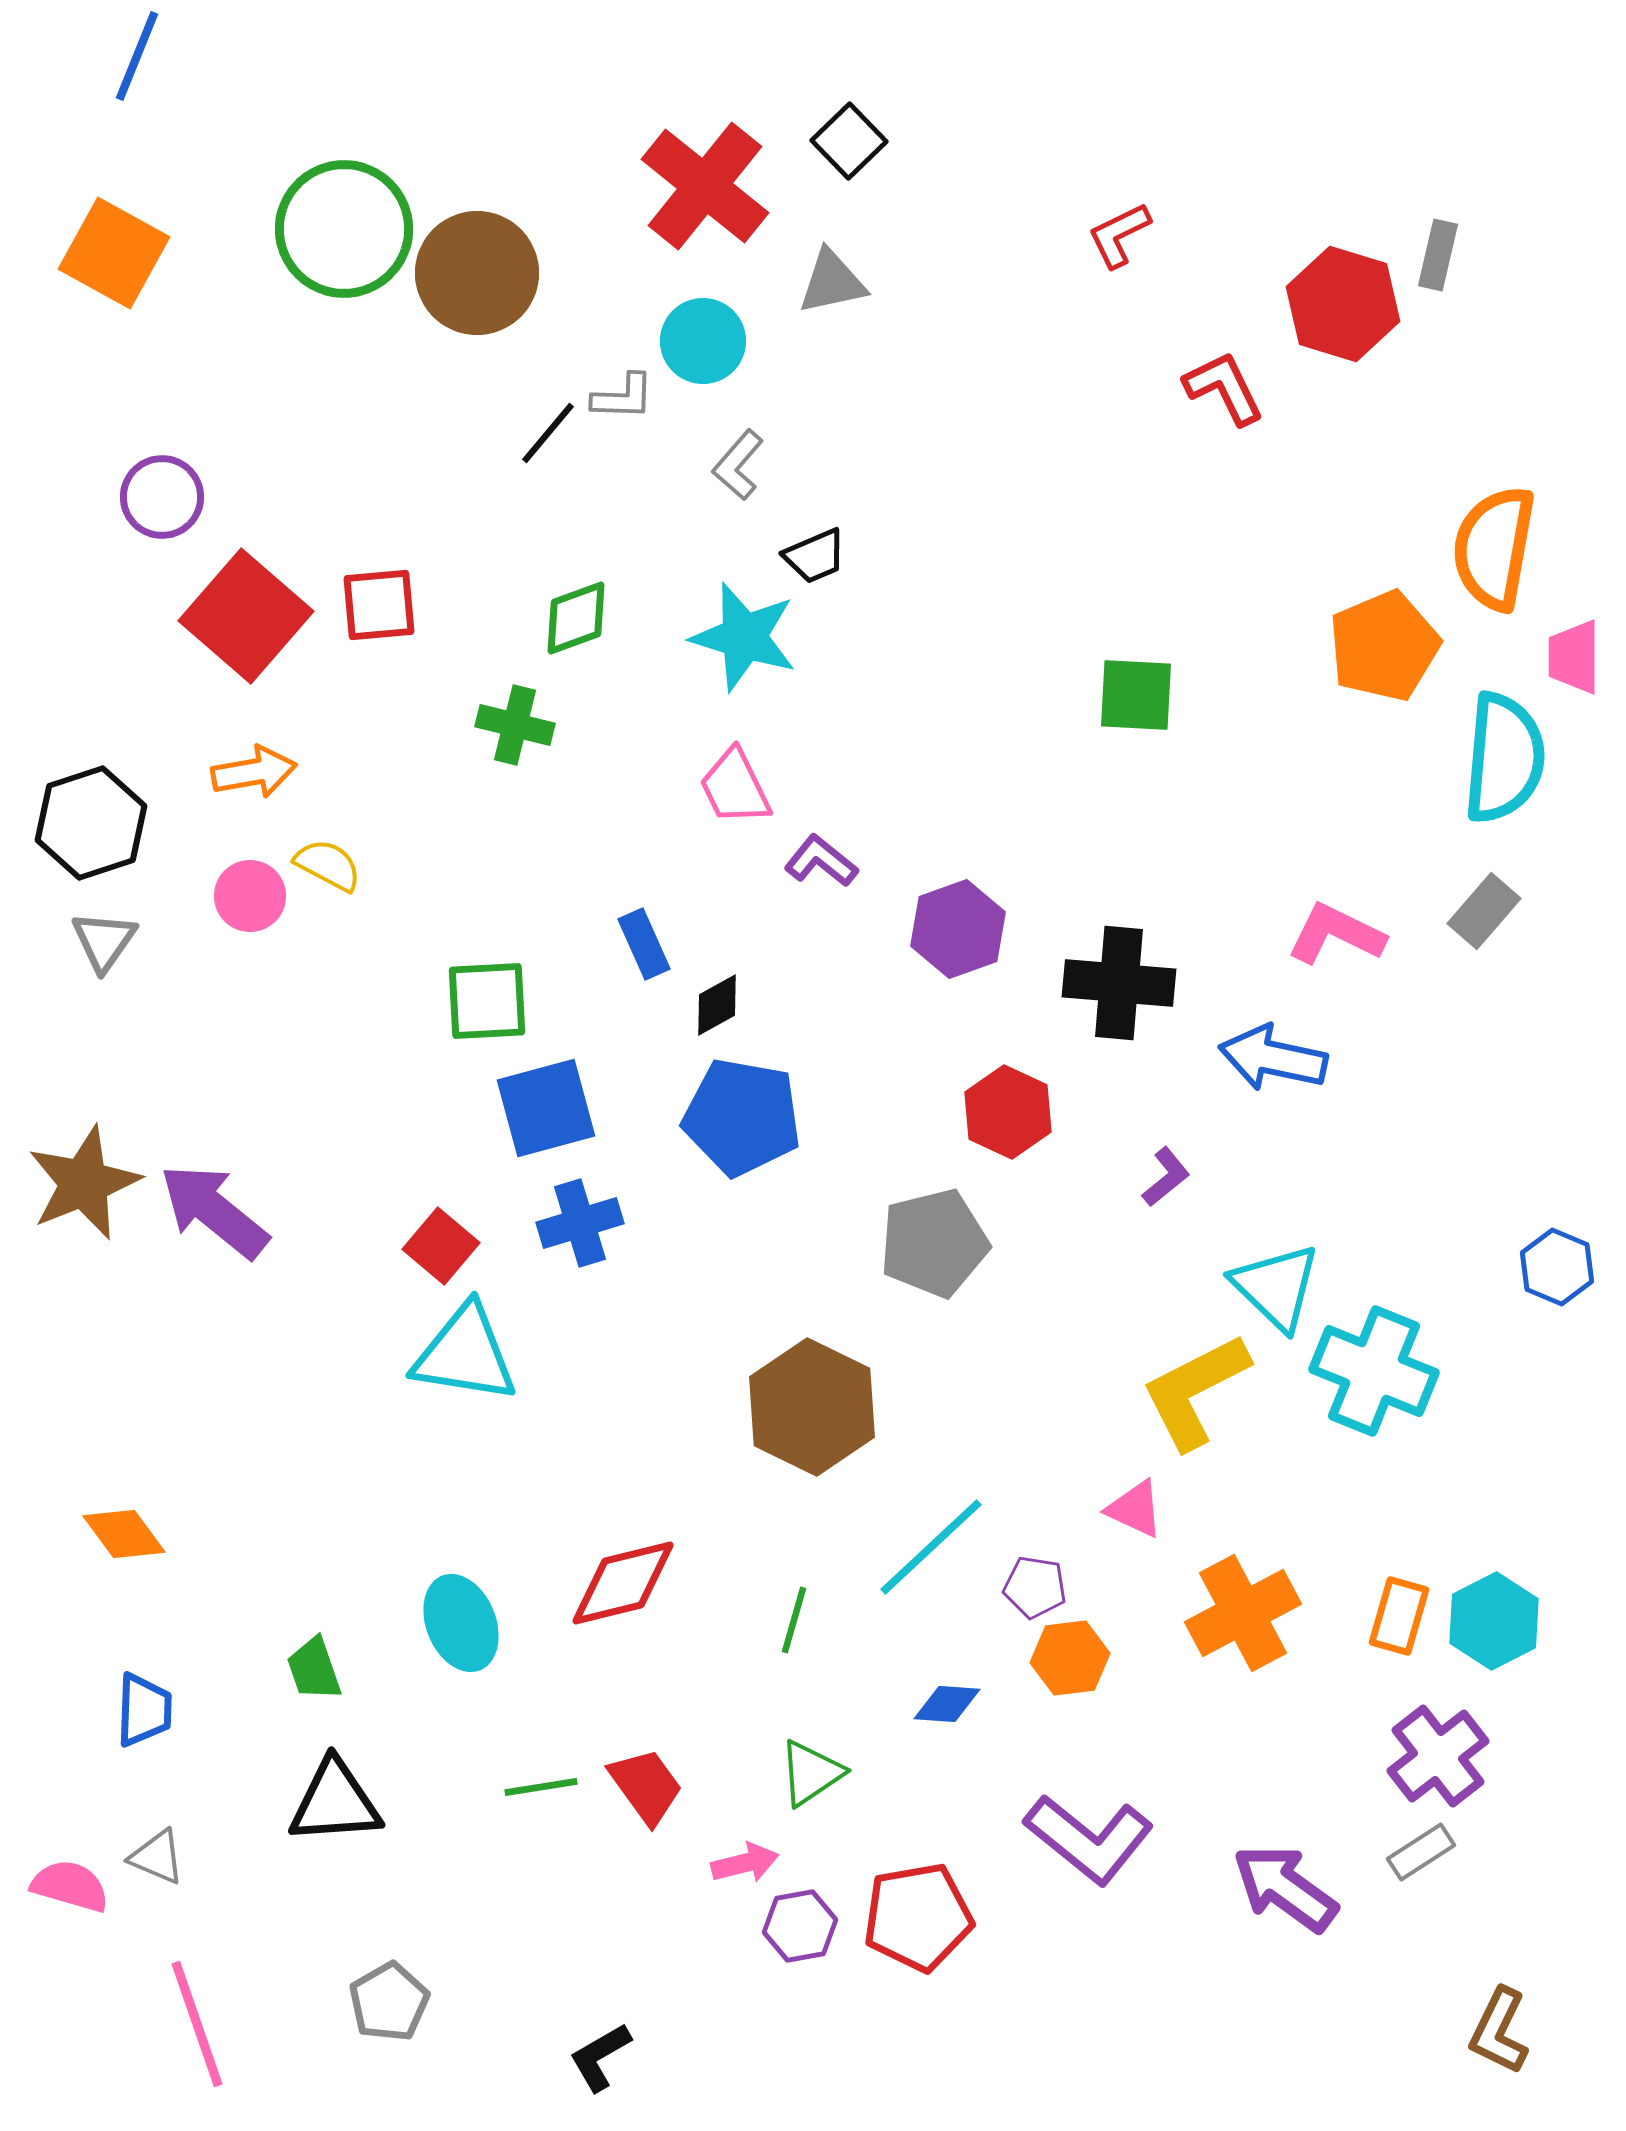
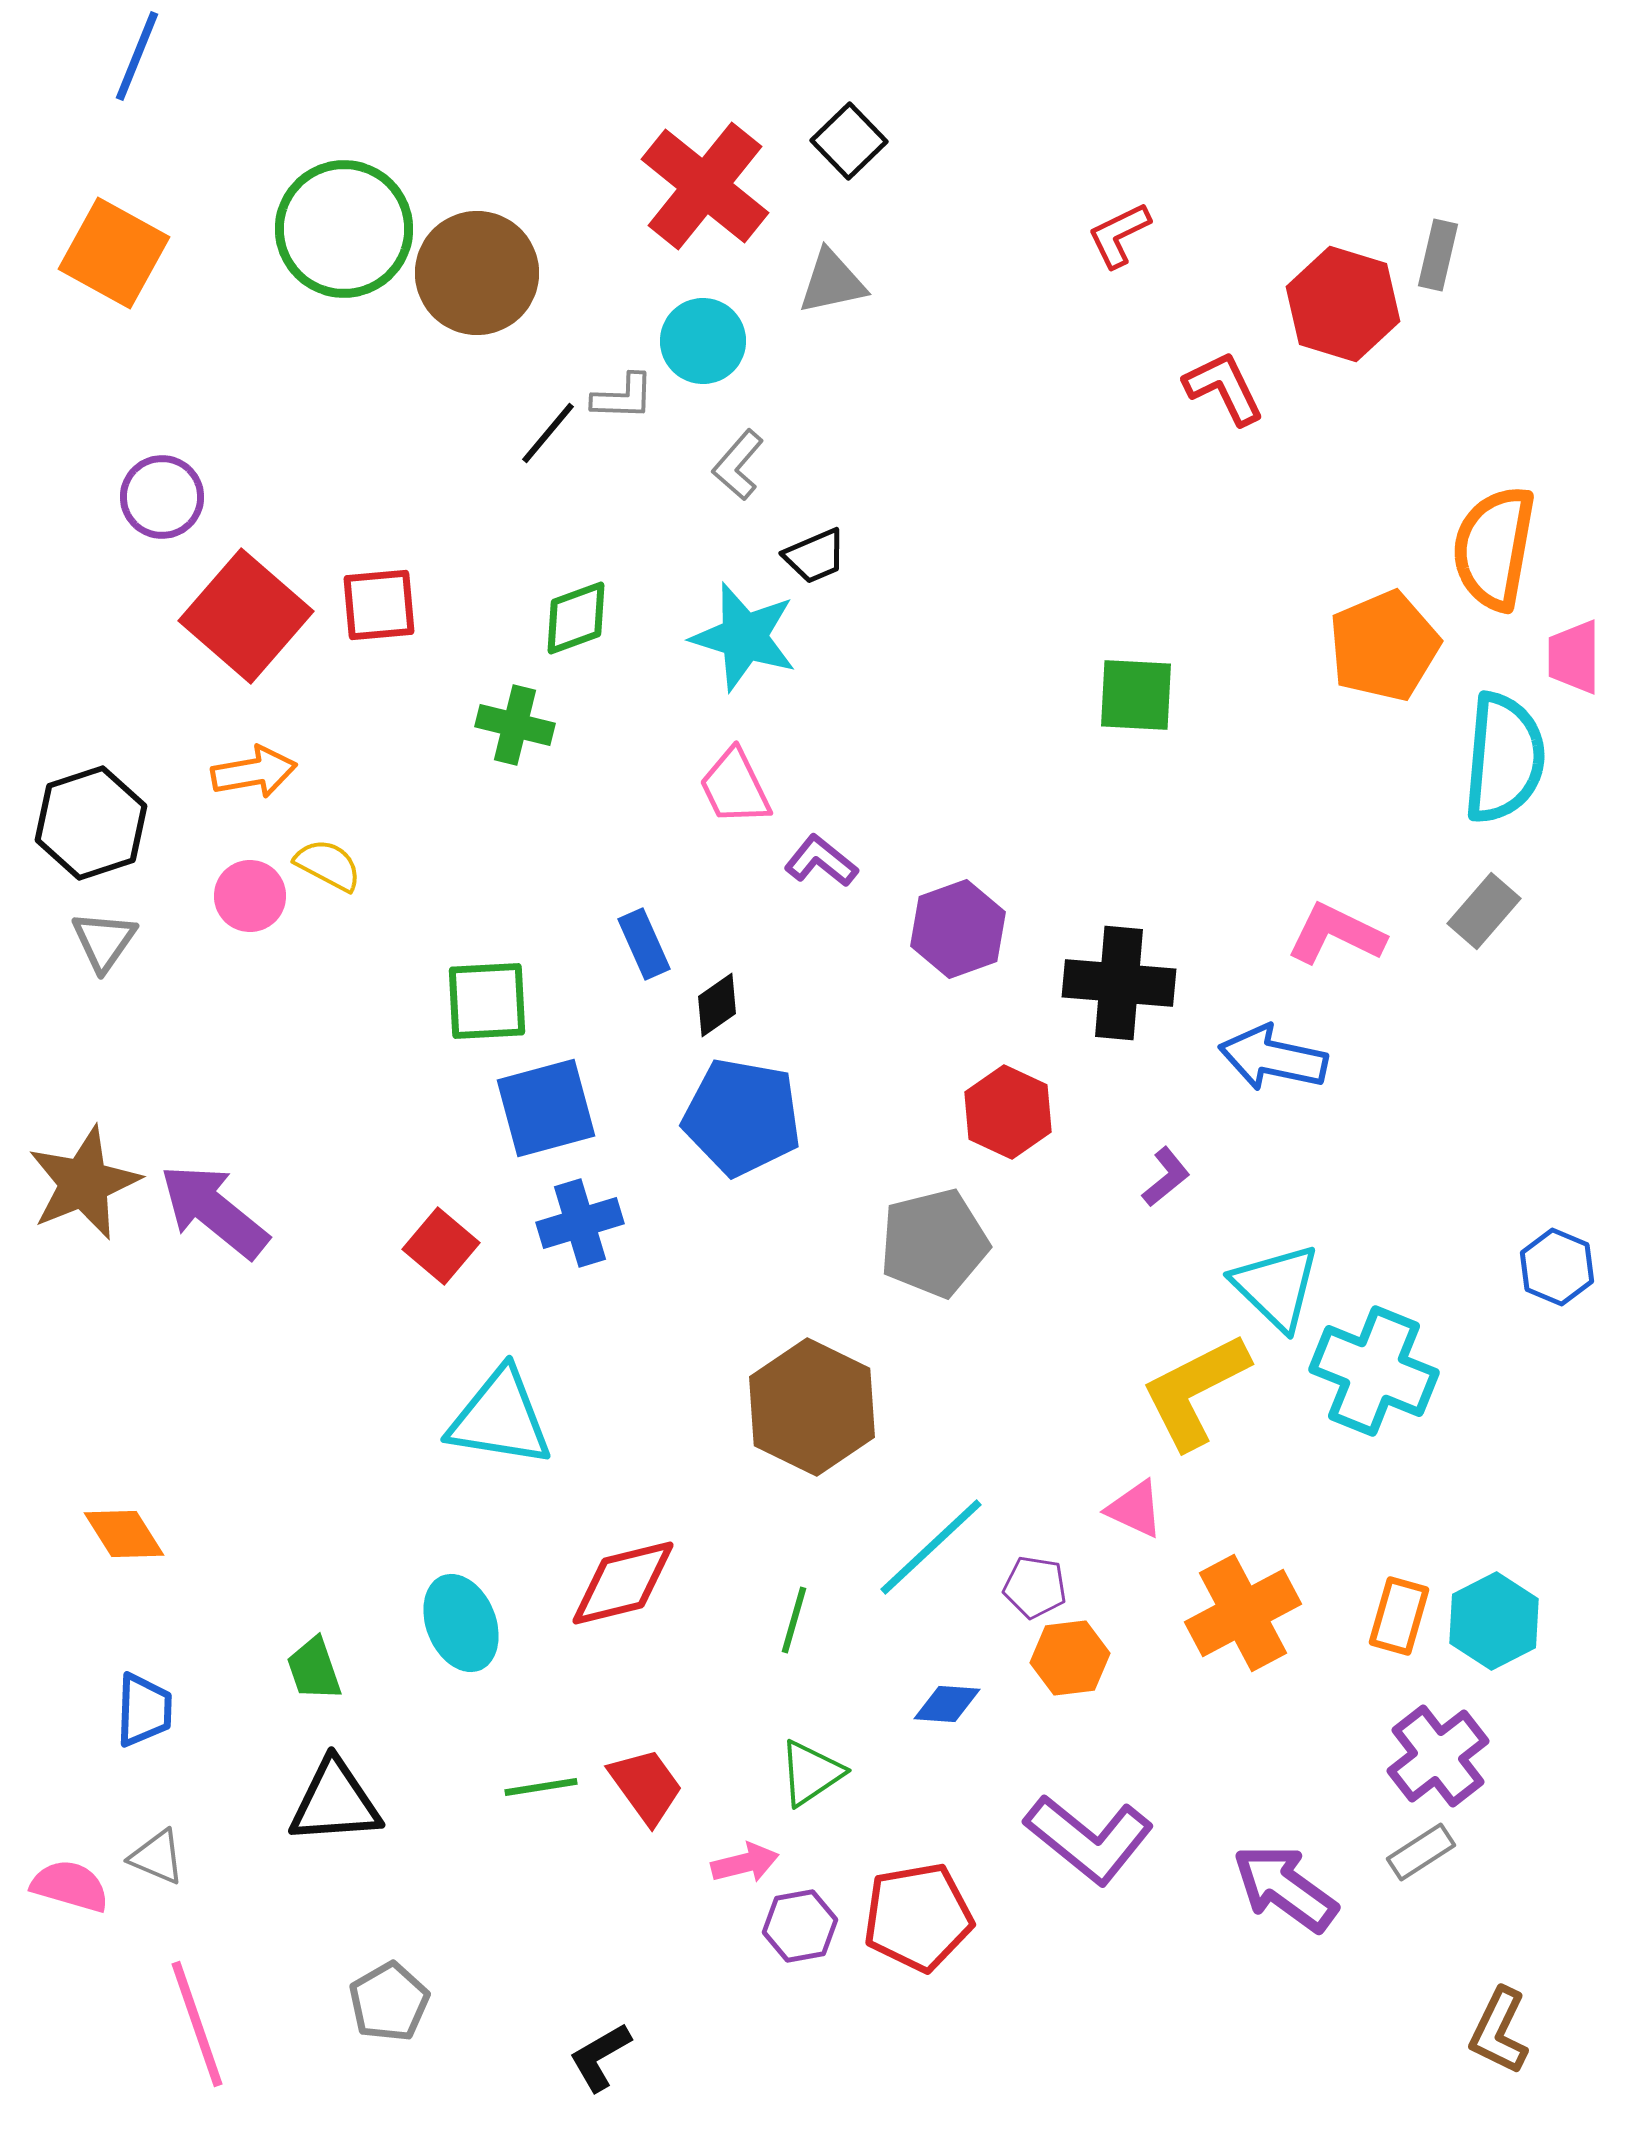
black diamond at (717, 1005): rotated 6 degrees counterclockwise
cyan triangle at (465, 1354): moved 35 px right, 64 px down
orange diamond at (124, 1534): rotated 4 degrees clockwise
